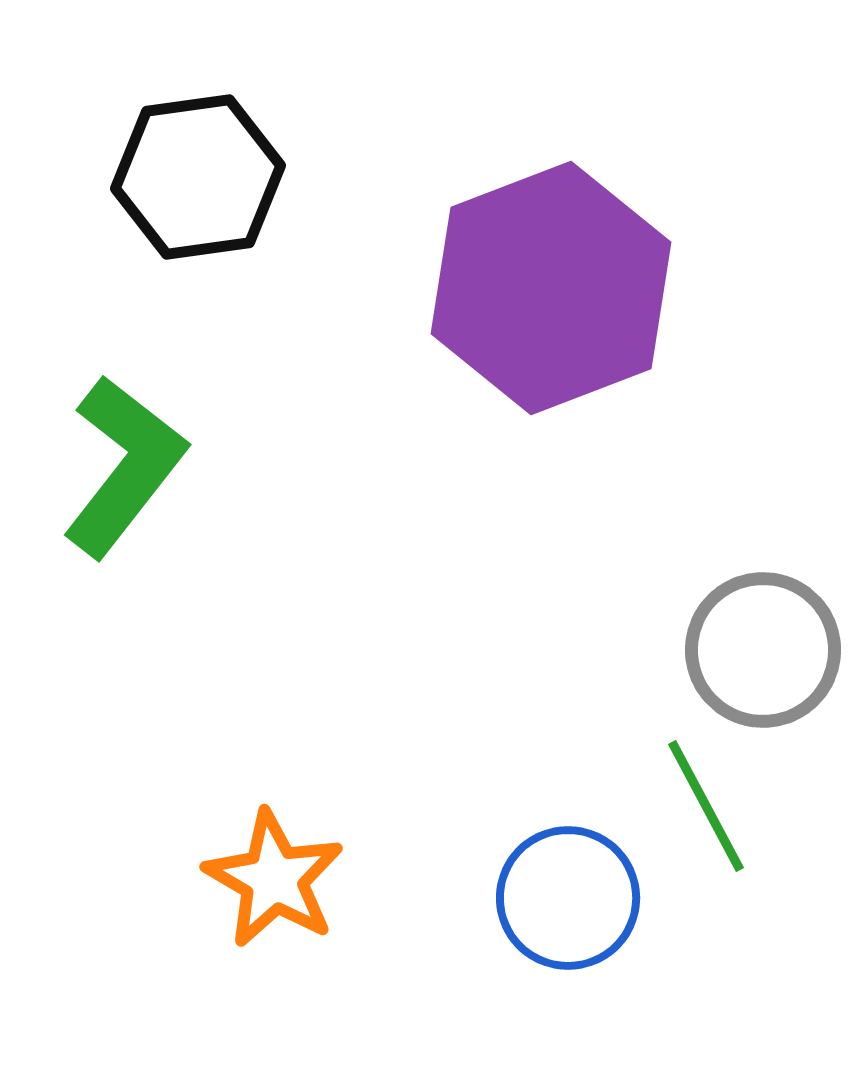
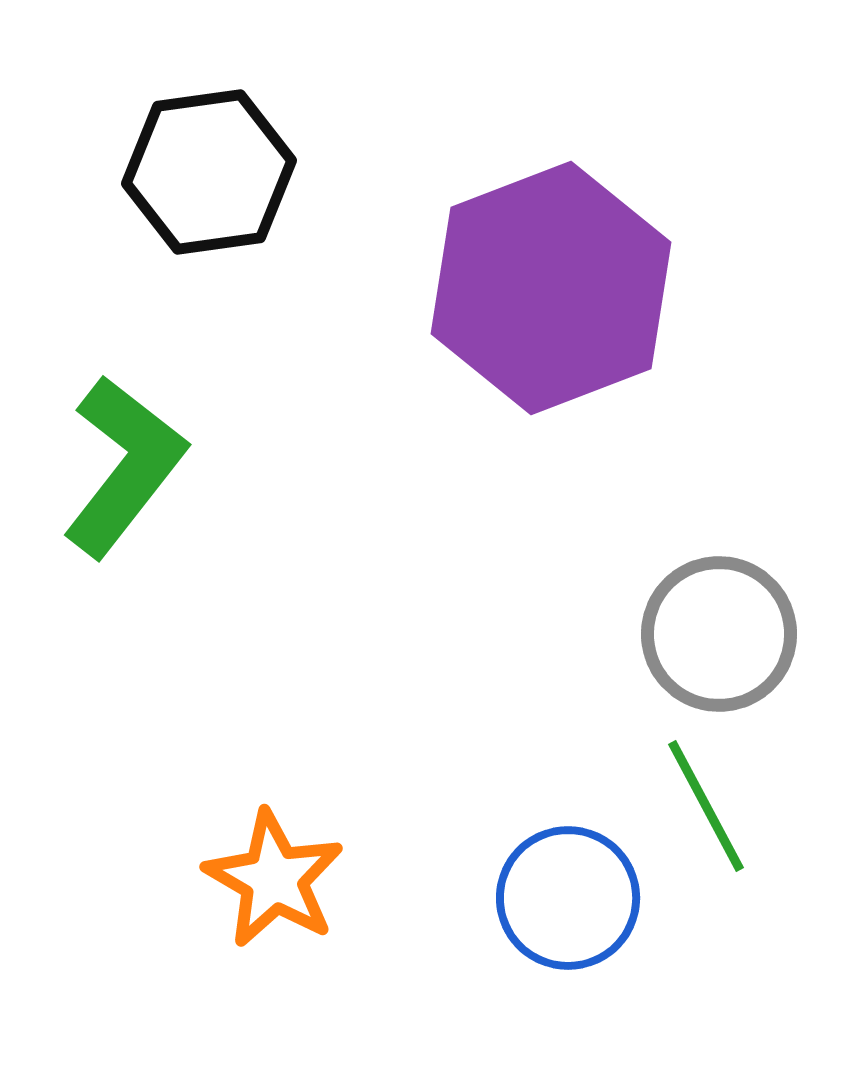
black hexagon: moved 11 px right, 5 px up
gray circle: moved 44 px left, 16 px up
